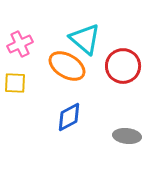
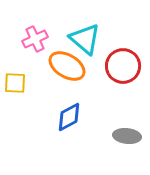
pink cross: moved 15 px right, 5 px up
